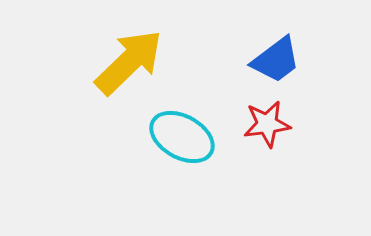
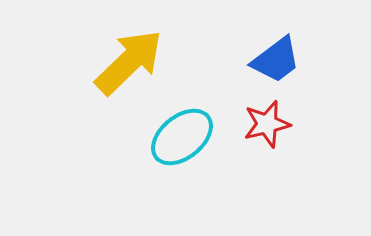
red star: rotated 6 degrees counterclockwise
cyan ellipse: rotated 68 degrees counterclockwise
